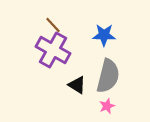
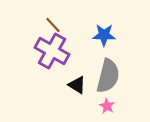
purple cross: moved 1 px left, 1 px down
pink star: rotated 21 degrees counterclockwise
